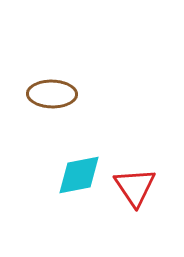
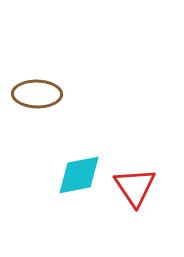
brown ellipse: moved 15 px left
